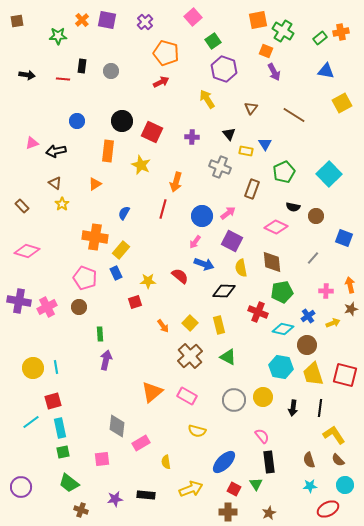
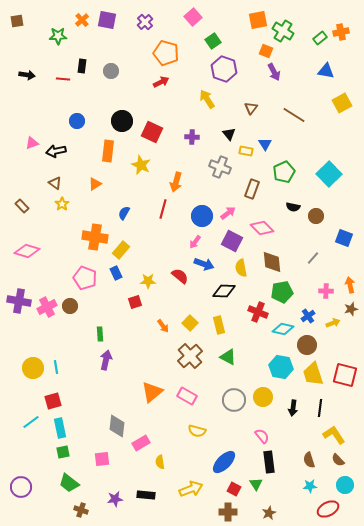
pink diamond at (276, 227): moved 14 px left, 1 px down; rotated 20 degrees clockwise
brown circle at (79, 307): moved 9 px left, 1 px up
yellow semicircle at (166, 462): moved 6 px left
